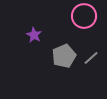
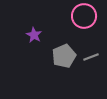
gray line: moved 1 px up; rotated 21 degrees clockwise
